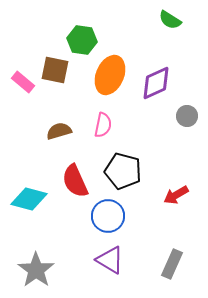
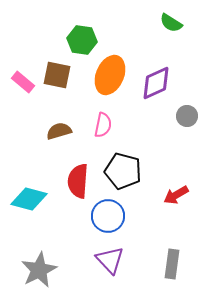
green semicircle: moved 1 px right, 3 px down
brown square: moved 2 px right, 5 px down
red semicircle: moved 3 px right; rotated 28 degrees clockwise
purple triangle: rotated 16 degrees clockwise
gray rectangle: rotated 16 degrees counterclockwise
gray star: moved 3 px right; rotated 9 degrees clockwise
